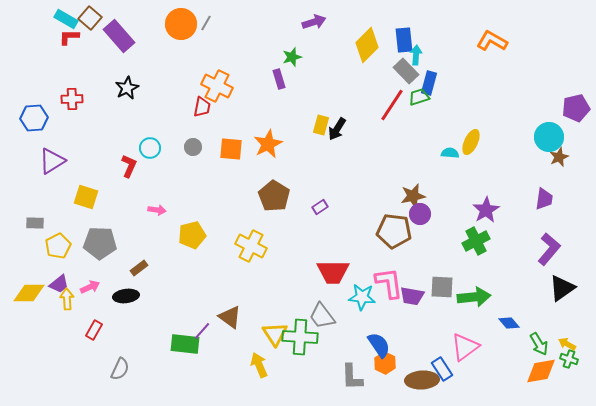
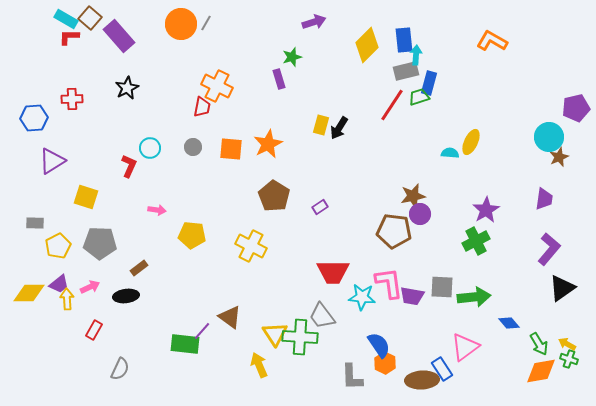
gray rectangle at (406, 71): rotated 60 degrees counterclockwise
black arrow at (337, 129): moved 2 px right, 1 px up
yellow pentagon at (192, 235): rotated 20 degrees clockwise
